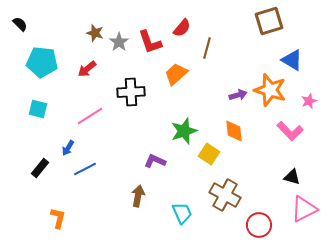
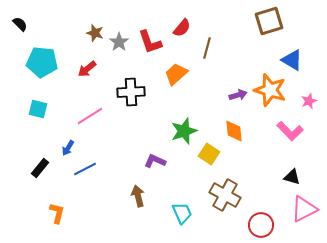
brown arrow: rotated 25 degrees counterclockwise
orange L-shape: moved 1 px left, 5 px up
red circle: moved 2 px right
